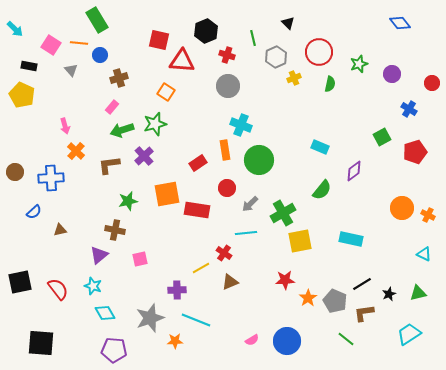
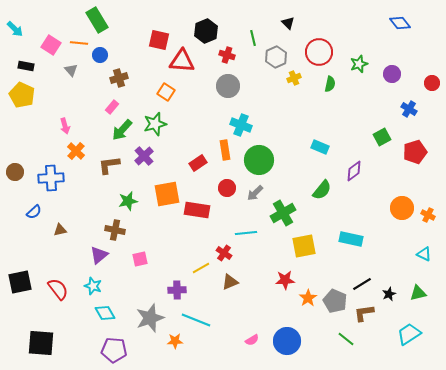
black rectangle at (29, 66): moved 3 px left
green arrow at (122, 130): rotated 30 degrees counterclockwise
gray arrow at (250, 204): moved 5 px right, 11 px up
yellow square at (300, 241): moved 4 px right, 5 px down
